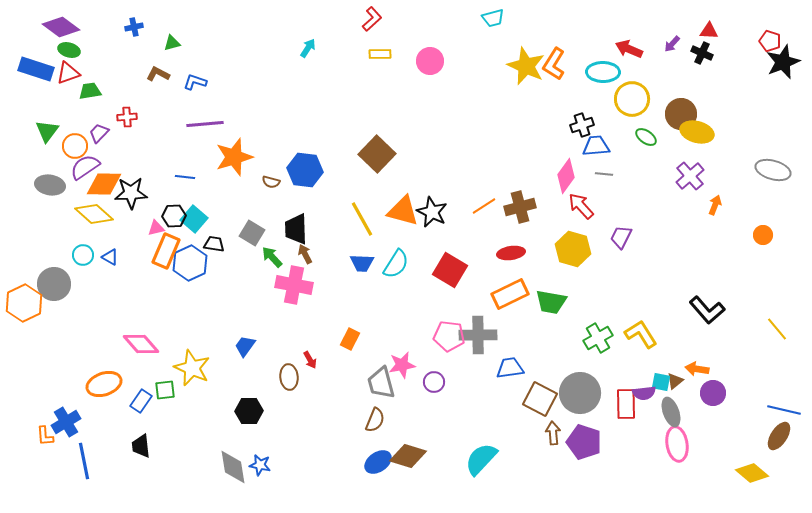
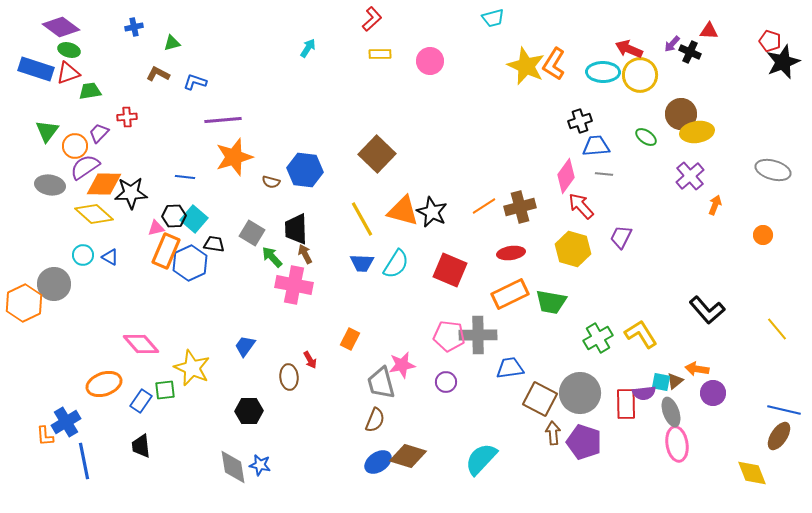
black cross at (702, 53): moved 12 px left, 1 px up
yellow circle at (632, 99): moved 8 px right, 24 px up
purple line at (205, 124): moved 18 px right, 4 px up
black cross at (582, 125): moved 2 px left, 4 px up
yellow ellipse at (697, 132): rotated 24 degrees counterclockwise
red square at (450, 270): rotated 8 degrees counterclockwise
purple circle at (434, 382): moved 12 px right
yellow diamond at (752, 473): rotated 28 degrees clockwise
